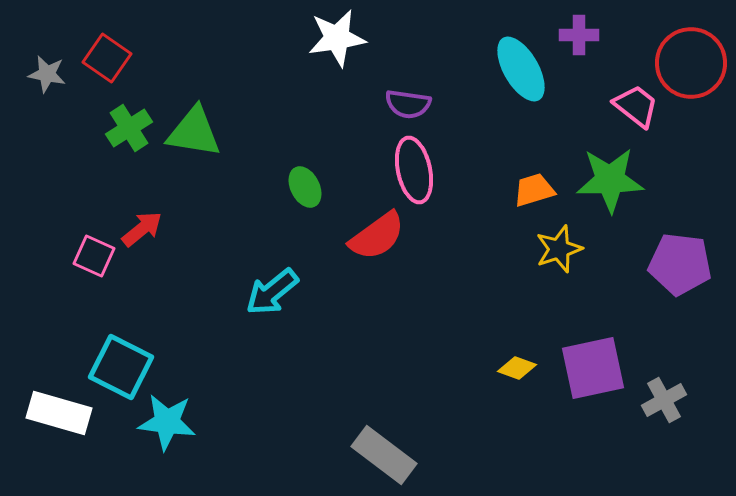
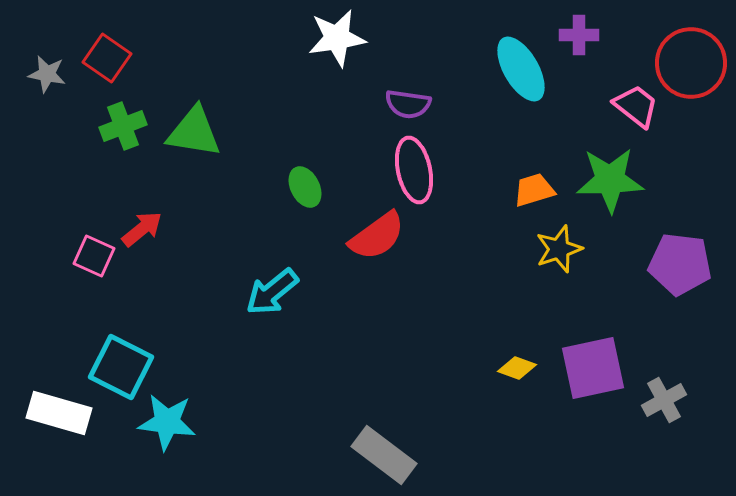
green cross: moved 6 px left, 2 px up; rotated 12 degrees clockwise
